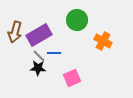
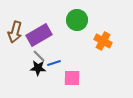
blue line: moved 10 px down; rotated 16 degrees counterclockwise
pink square: rotated 24 degrees clockwise
